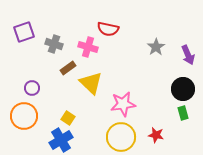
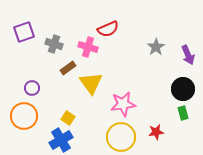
red semicircle: rotated 35 degrees counterclockwise
yellow triangle: rotated 10 degrees clockwise
red star: moved 3 px up; rotated 21 degrees counterclockwise
